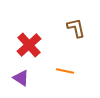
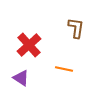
brown L-shape: rotated 20 degrees clockwise
orange line: moved 1 px left, 2 px up
